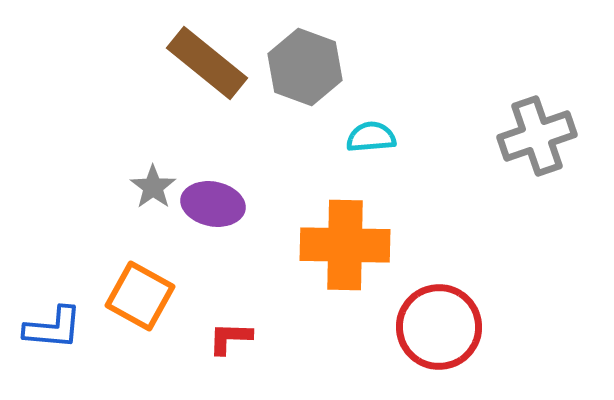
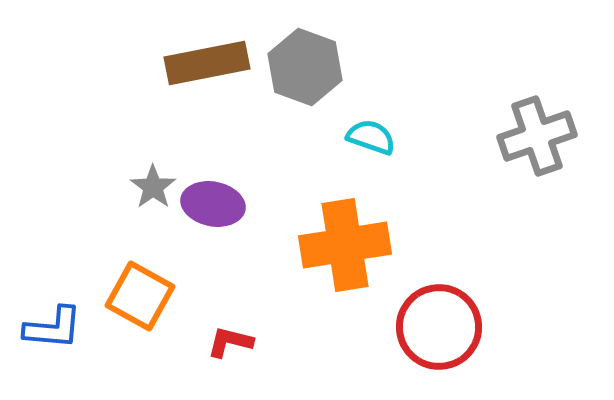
brown rectangle: rotated 50 degrees counterclockwise
cyan semicircle: rotated 24 degrees clockwise
orange cross: rotated 10 degrees counterclockwise
red L-shape: moved 4 px down; rotated 12 degrees clockwise
